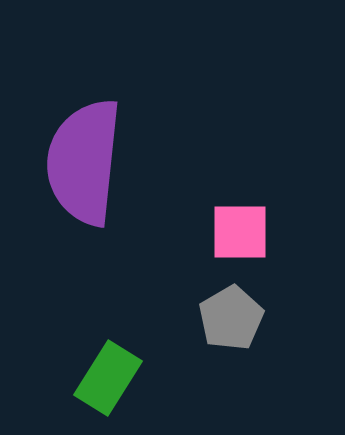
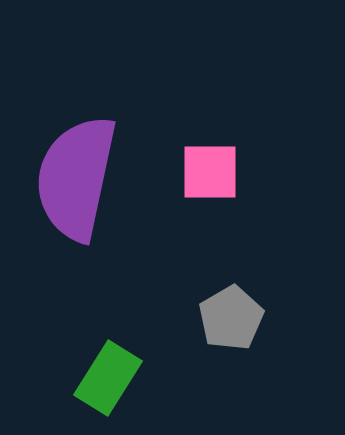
purple semicircle: moved 8 px left, 16 px down; rotated 6 degrees clockwise
pink square: moved 30 px left, 60 px up
